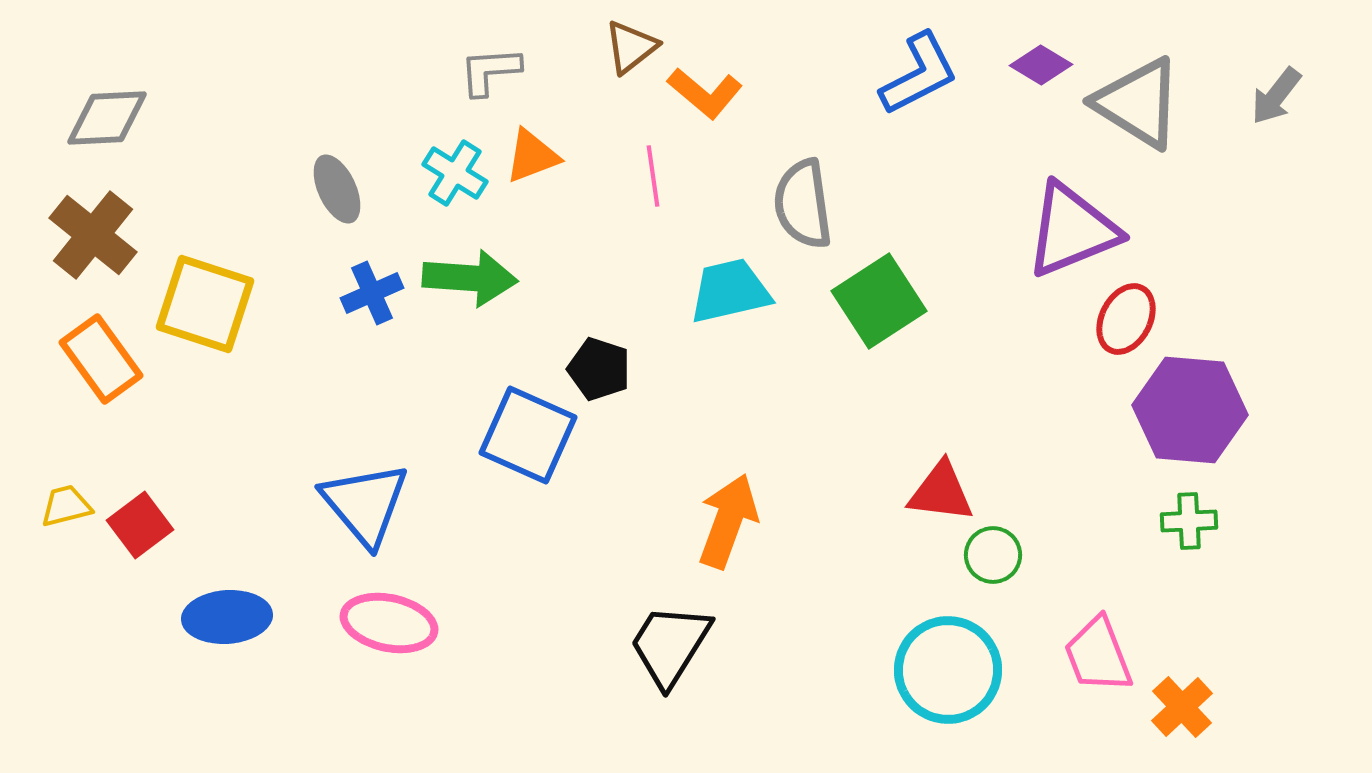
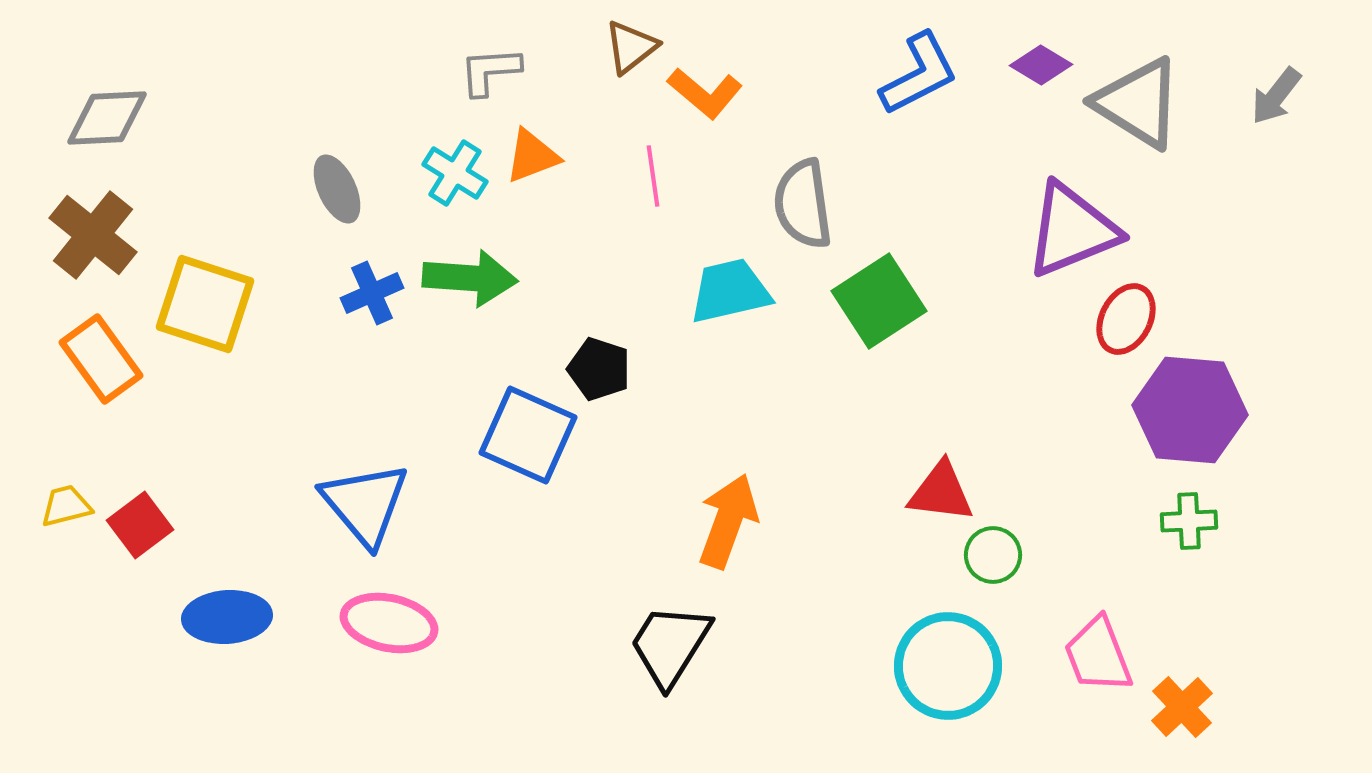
cyan circle: moved 4 px up
